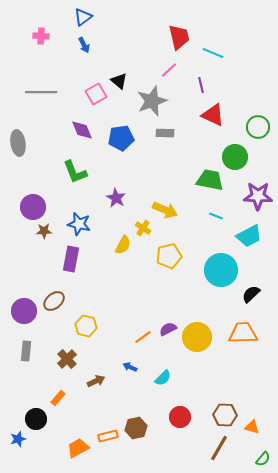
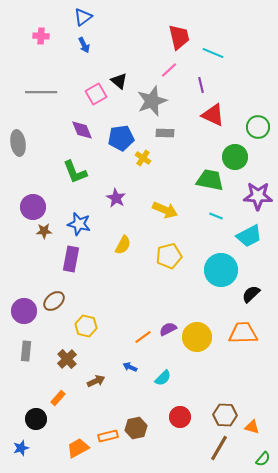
yellow cross at (143, 228): moved 70 px up
blue star at (18, 439): moved 3 px right, 9 px down
